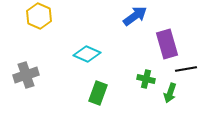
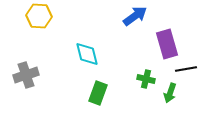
yellow hexagon: rotated 20 degrees counterclockwise
cyan diamond: rotated 52 degrees clockwise
